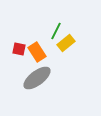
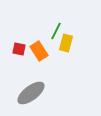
yellow rectangle: rotated 36 degrees counterclockwise
orange rectangle: moved 2 px right, 1 px up
gray ellipse: moved 6 px left, 15 px down
